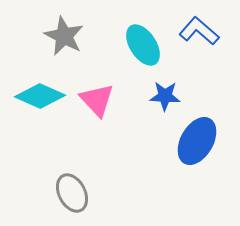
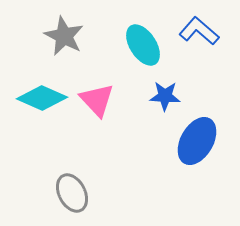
cyan diamond: moved 2 px right, 2 px down
